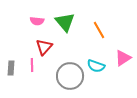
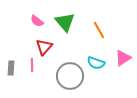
pink semicircle: rotated 32 degrees clockwise
cyan semicircle: moved 3 px up
